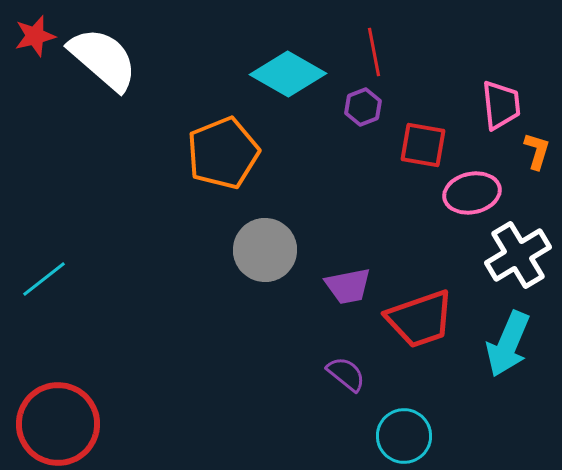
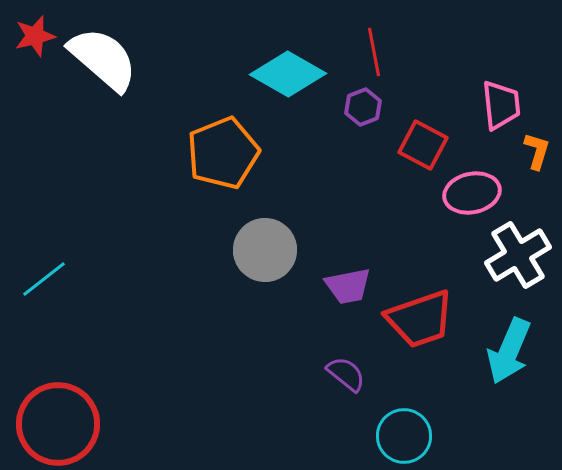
red square: rotated 18 degrees clockwise
cyan arrow: moved 1 px right, 7 px down
